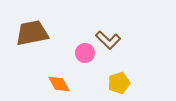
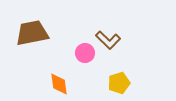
orange diamond: rotated 20 degrees clockwise
